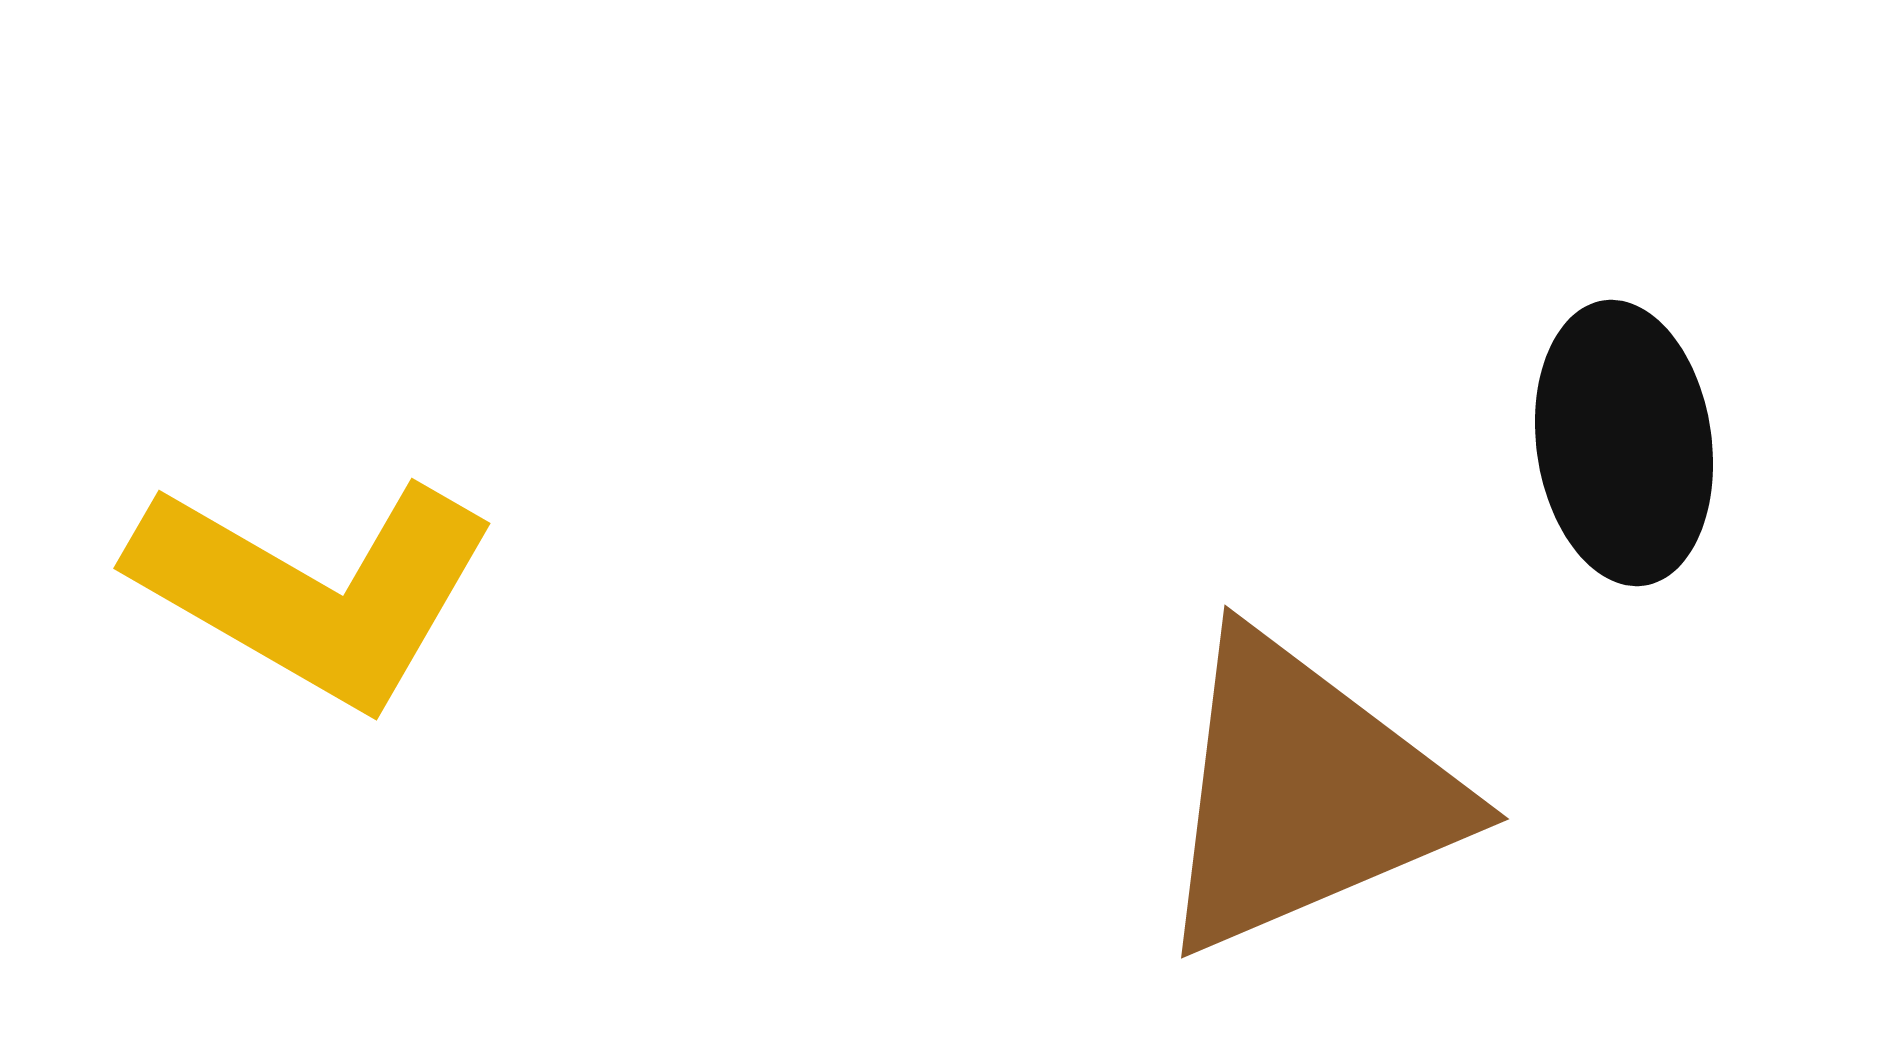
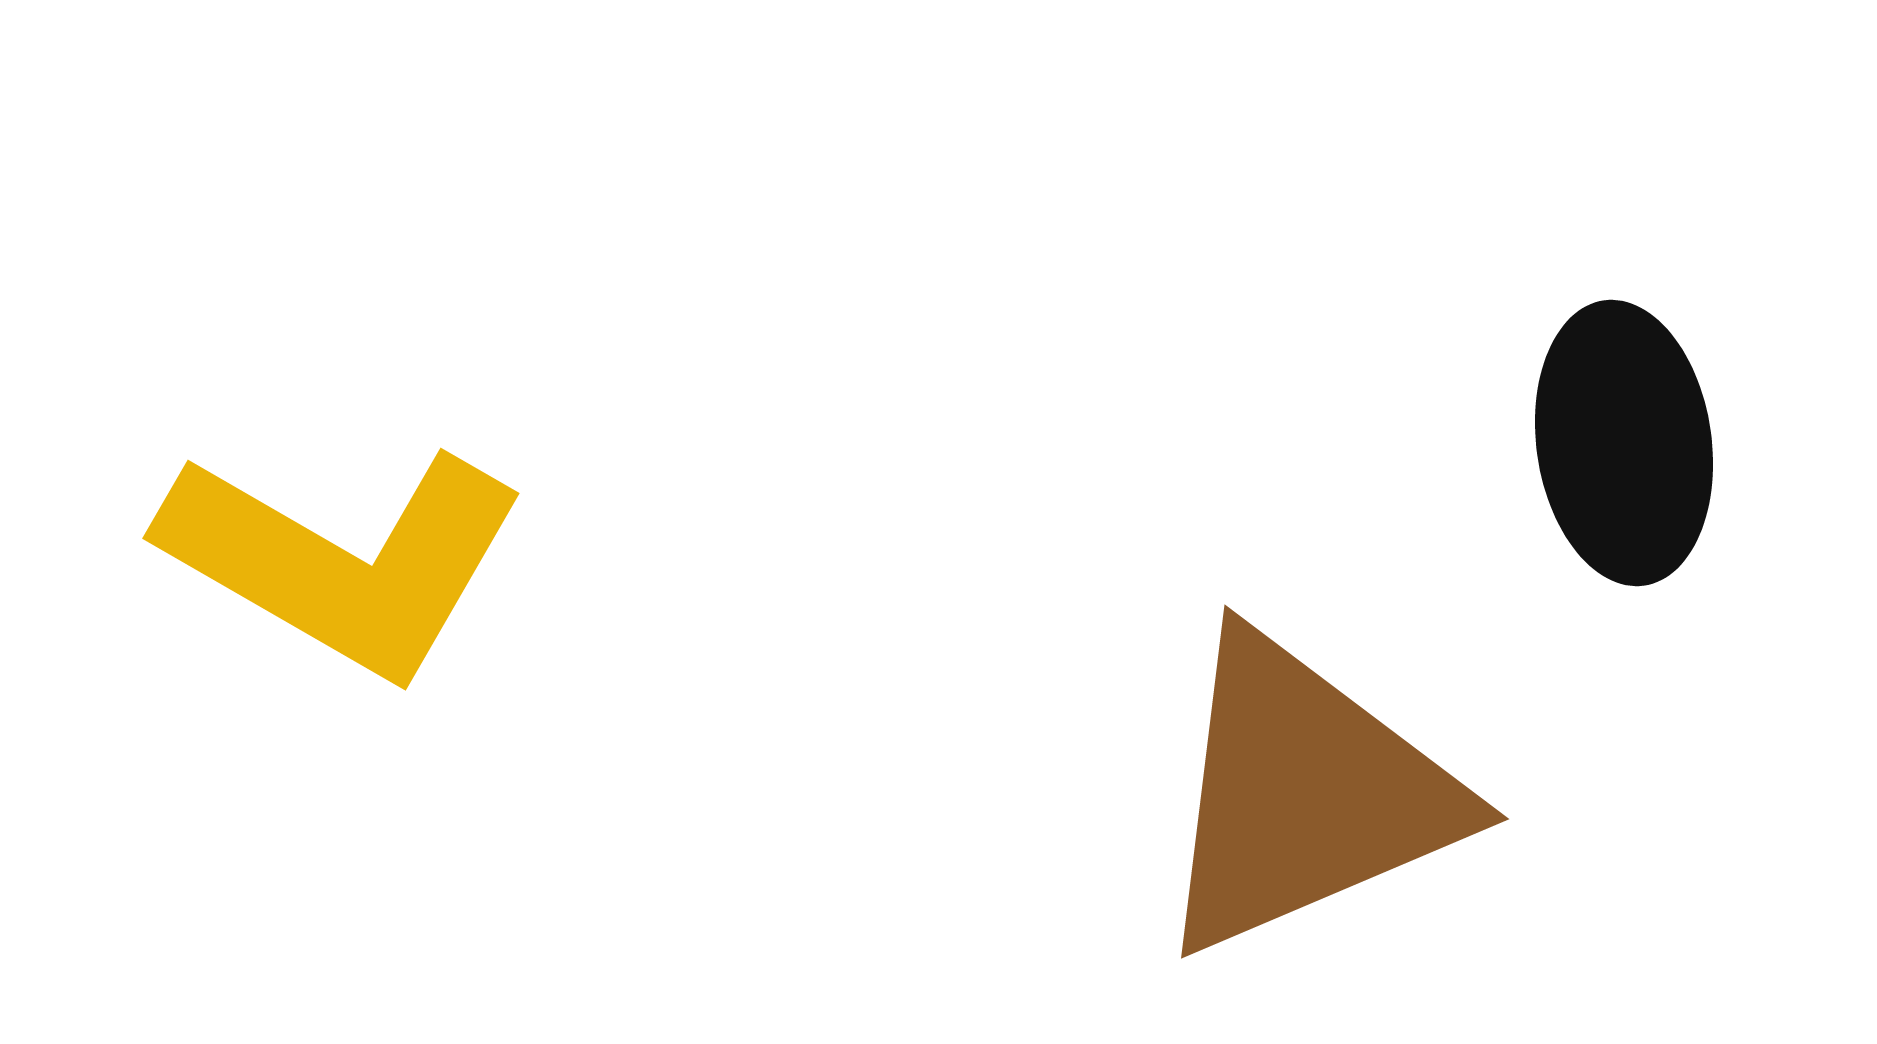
yellow L-shape: moved 29 px right, 30 px up
